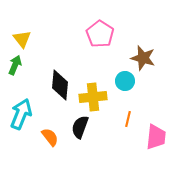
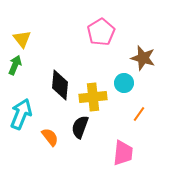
pink pentagon: moved 1 px right, 2 px up; rotated 8 degrees clockwise
cyan circle: moved 1 px left, 2 px down
orange line: moved 11 px right, 5 px up; rotated 21 degrees clockwise
pink trapezoid: moved 33 px left, 16 px down
